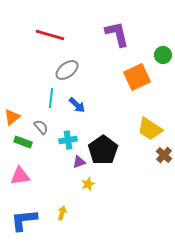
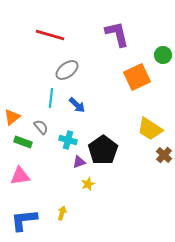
cyan cross: rotated 24 degrees clockwise
